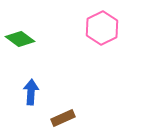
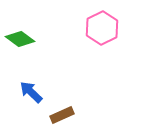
blue arrow: rotated 50 degrees counterclockwise
brown rectangle: moved 1 px left, 3 px up
